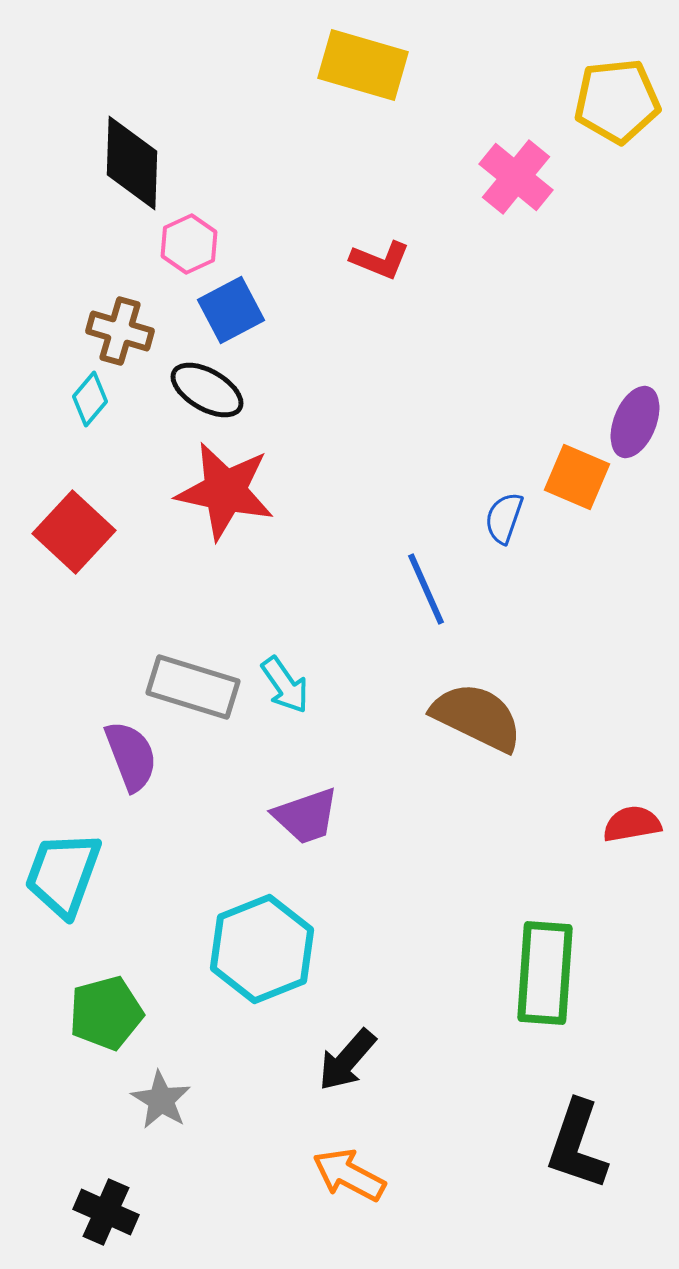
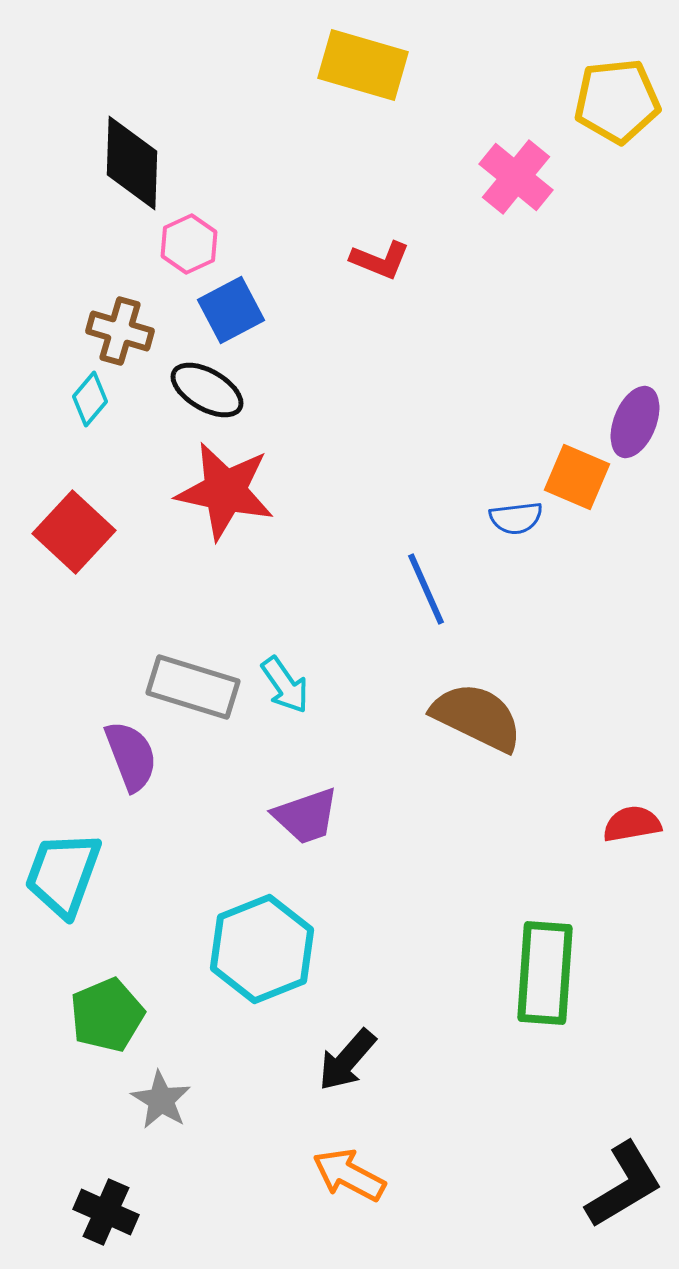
blue semicircle: moved 12 px right; rotated 116 degrees counterclockwise
green pentagon: moved 1 px right, 2 px down; rotated 8 degrees counterclockwise
black L-shape: moved 47 px right, 40 px down; rotated 140 degrees counterclockwise
